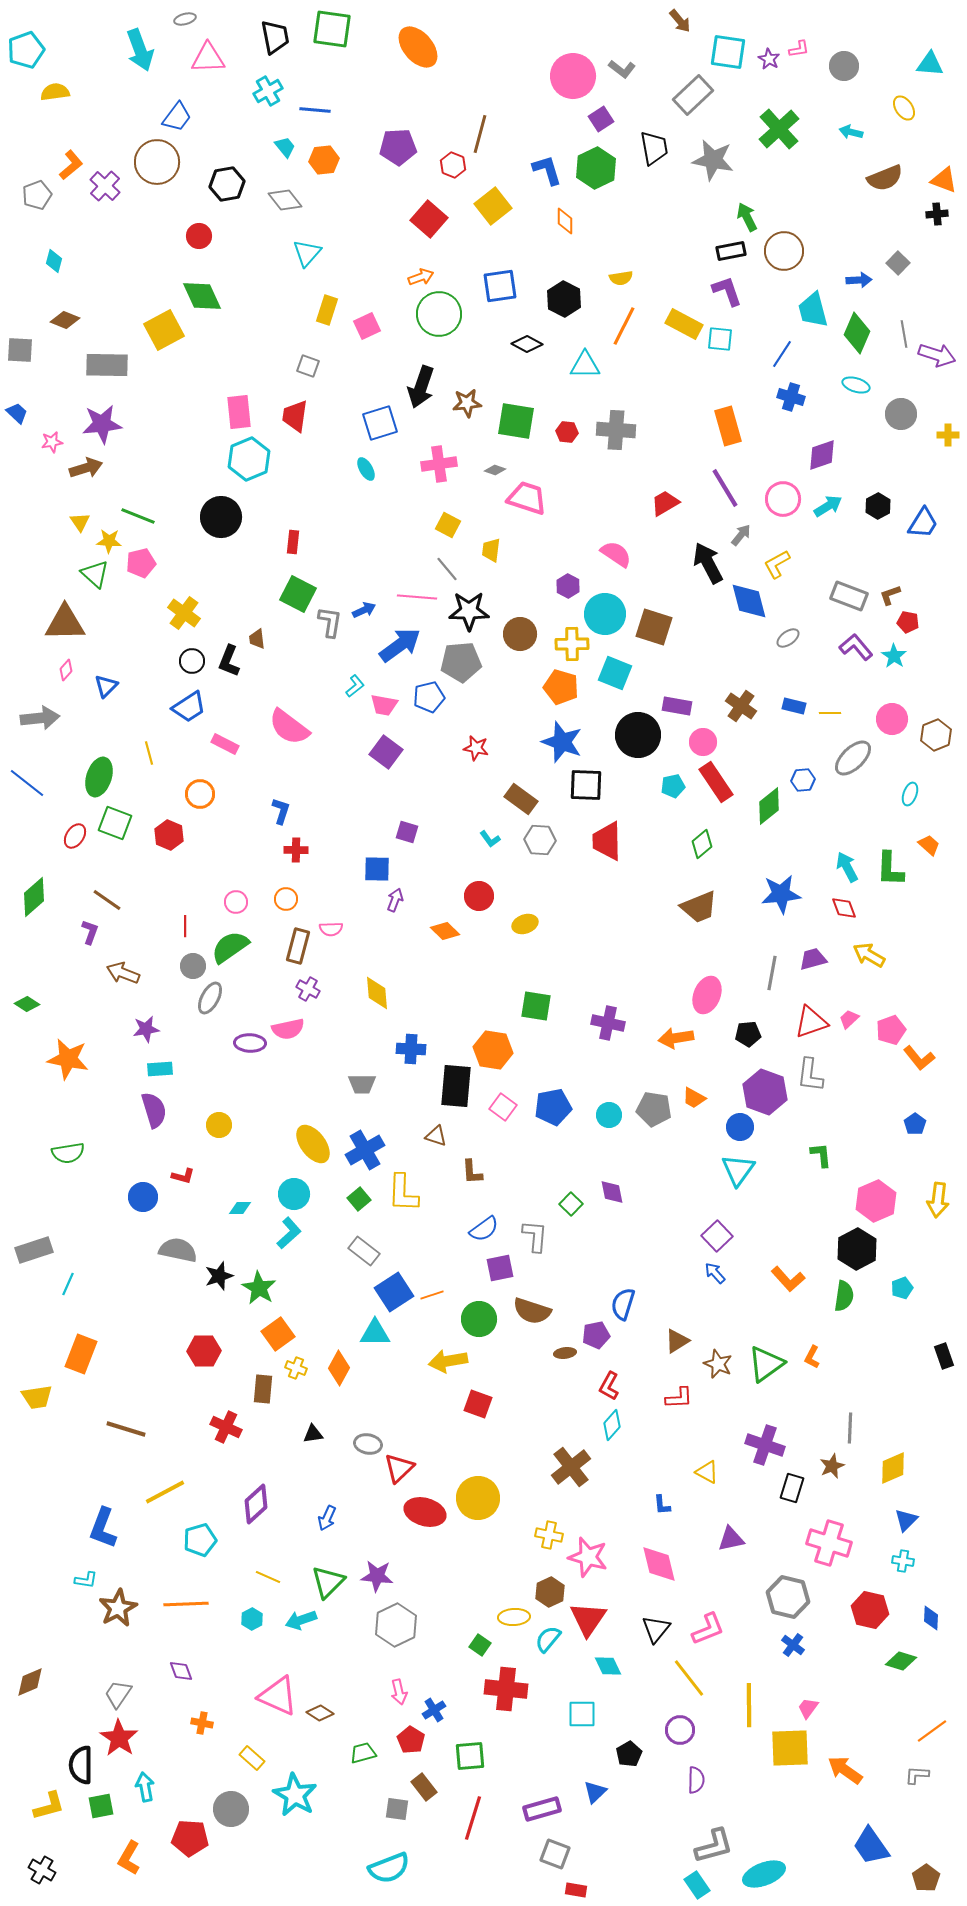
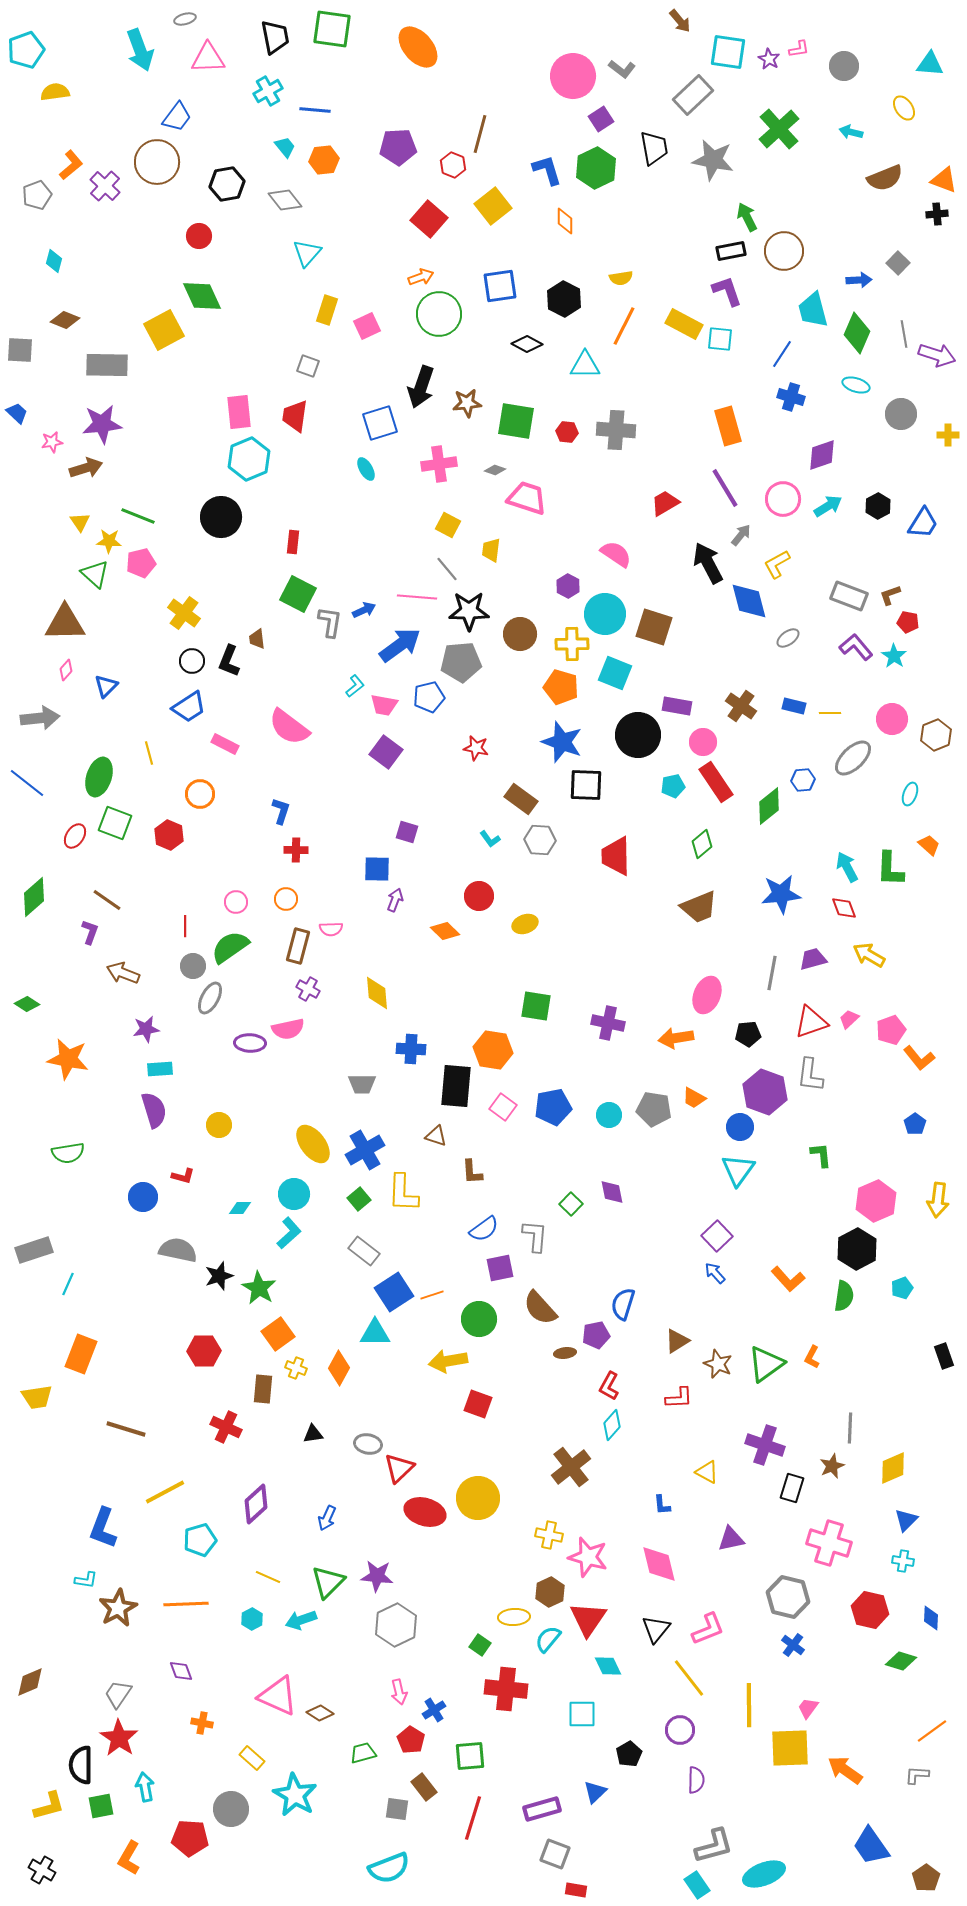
red trapezoid at (607, 841): moved 9 px right, 15 px down
brown semicircle at (532, 1311): moved 8 px right, 3 px up; rotated 30 degrees clockwise
